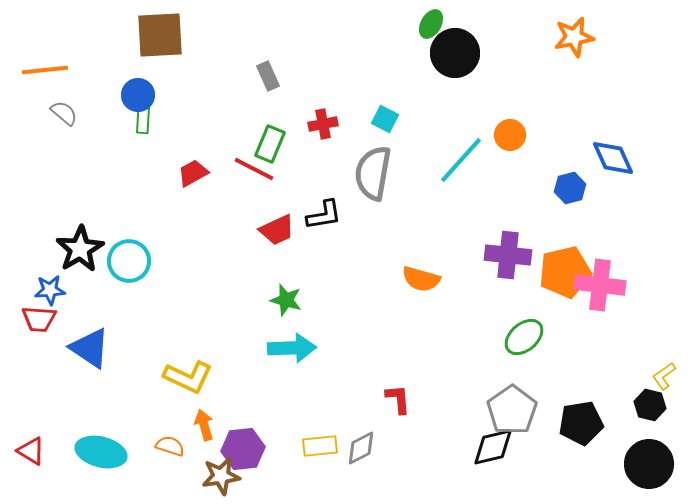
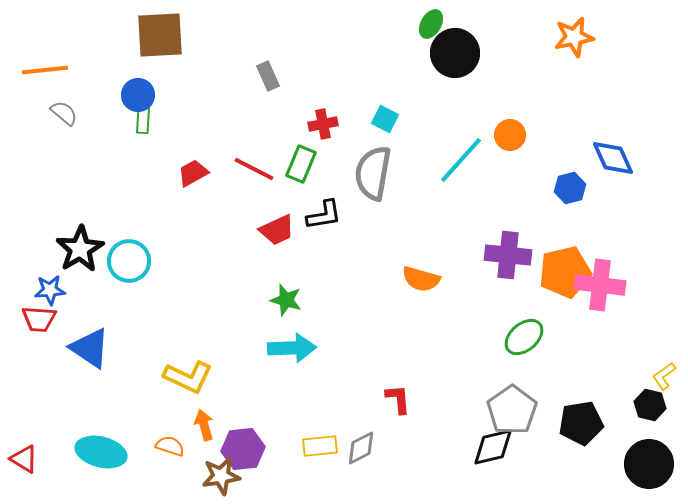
green rectangle at (270, 144): moved 31 px right, 20 px down
red triangle at (31, 451): moved 7 px left, 8 px down
